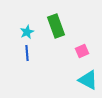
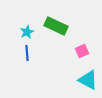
green rectangle: rotated 45 degrees counterclockwise
